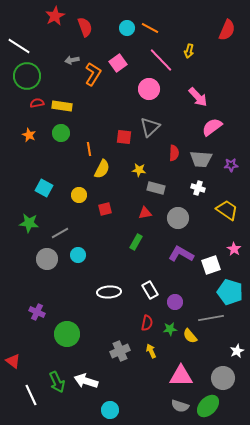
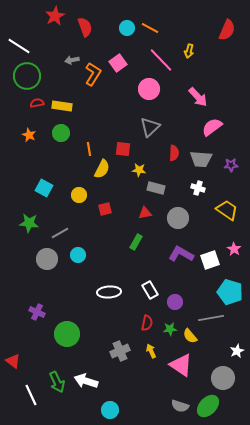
red square at (124, 137): moved 1 px left, 12 px down
white square at (211, 265): moved 1 px left, 5 px up
pink triangle at (181, 376): moved 11 px up; rotated 35 degrees clockwise
